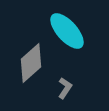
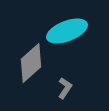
cyan ellipse: rotated 69 degrees counterclockwise
